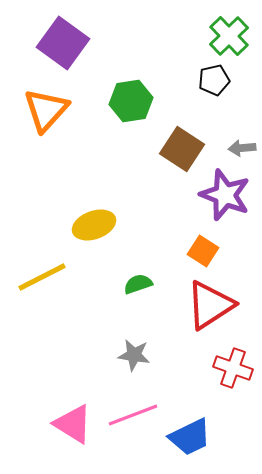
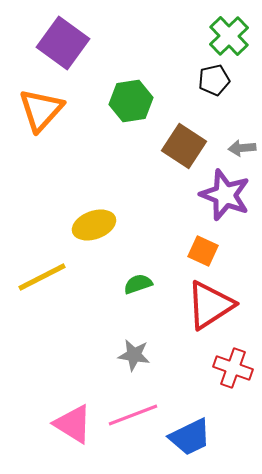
orange triangle: moved 5 px left
brown square: moved 2 px right, 3 px up
orange square: rotated 8 degrees counterclockwise
